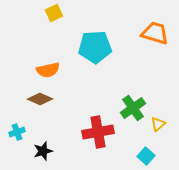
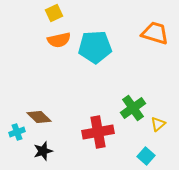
orange semicircle: moved 11 px right, 30 px up
brown diamond: moved 1 px left, 18 px down; rotated 20 degrees clockwise
